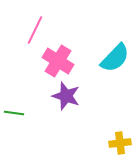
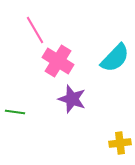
pink line: rotated 56 degrees counterclockwise
purple star: moved 6 px right, 3 px down
green line: moved 1 px right, 1 px up
